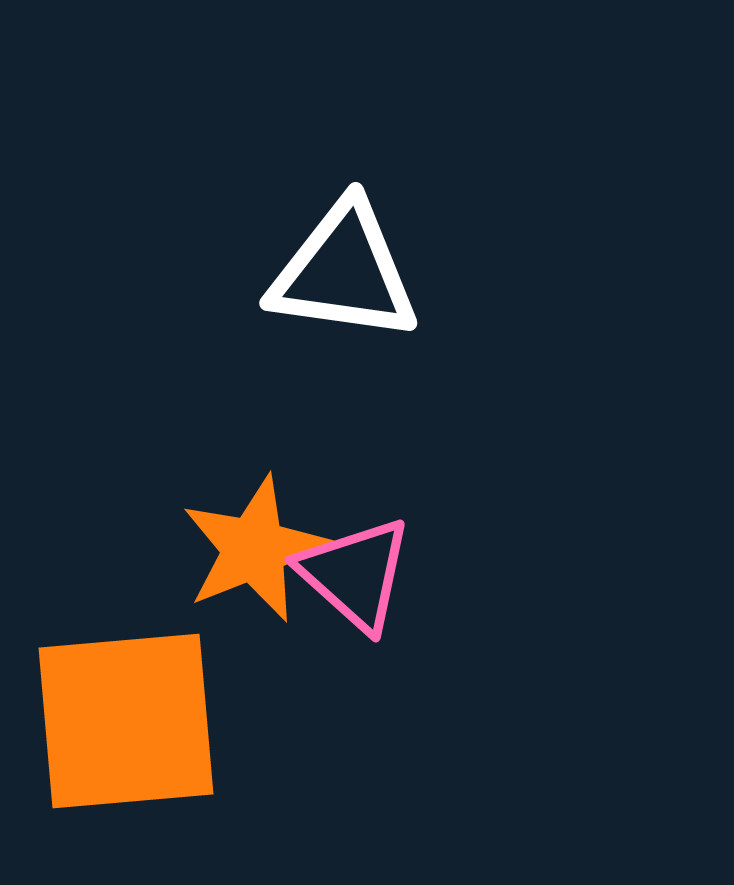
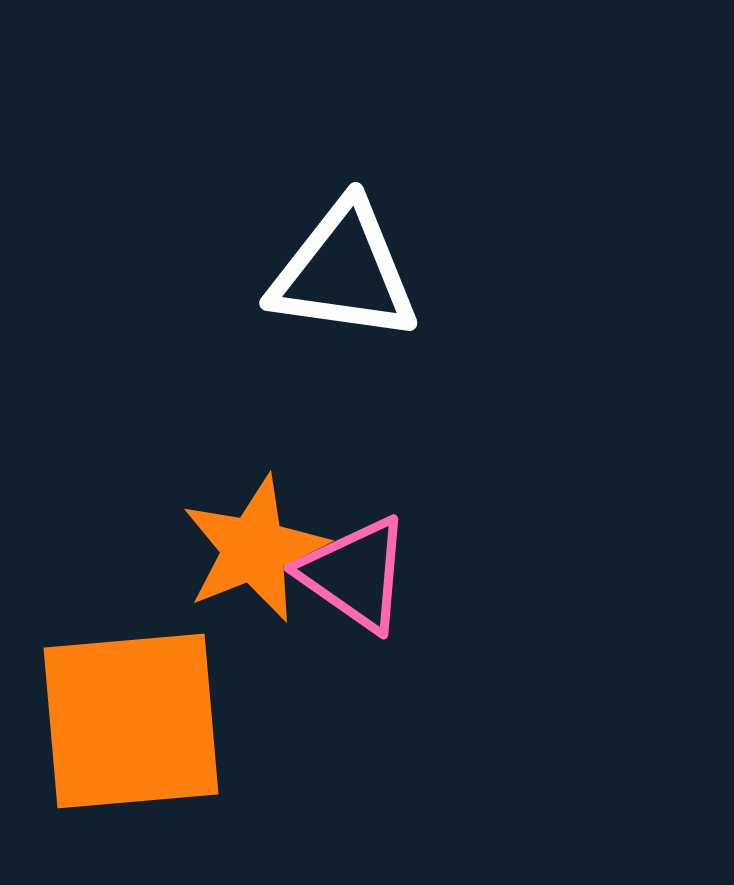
pink triangle: rotated 7 degrees counterclockwise
orange square: moved 5 px right
